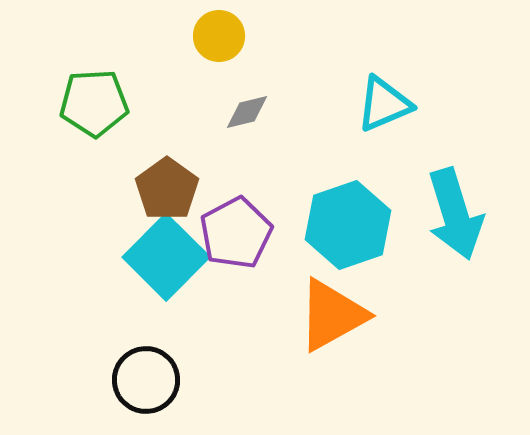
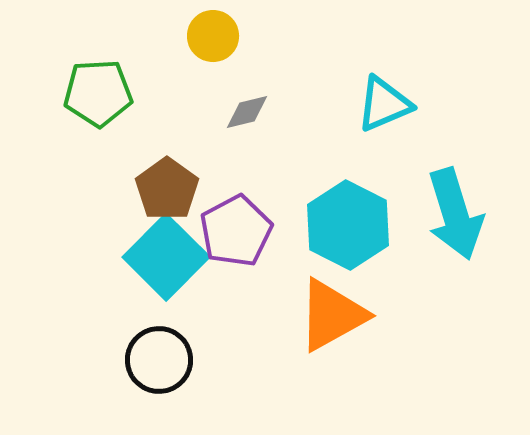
yellow circle: moved 6 px left
green pentagon: moved 4 px right, 10 px up
cyan hexagon: rotated 14 degrees counterclockwise
purple pentagon: moved 2 px up
black circle: moved 13 px right, 20 px up
